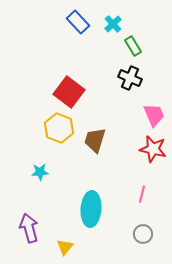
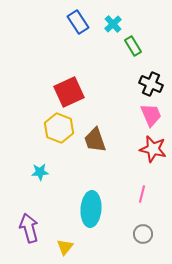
blue rectangle: rotated 10 degrees clockwise
black cross: moved 21 px right, 6 px down
red square: rotated 28 degrees clockwise
pink trapezoid: moved 3 px left
brown trapezoid: rotated 36 degrees counterclockwise
